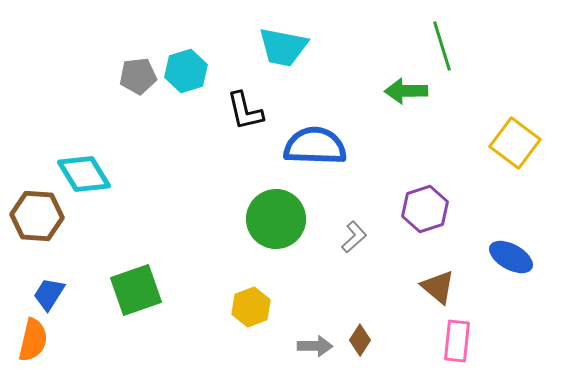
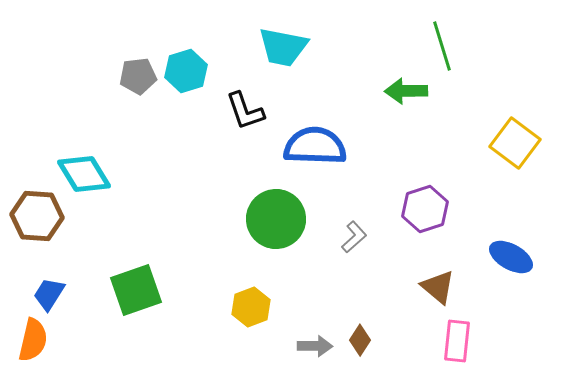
black L-shape: rotated 6 degrees counterclockwise
